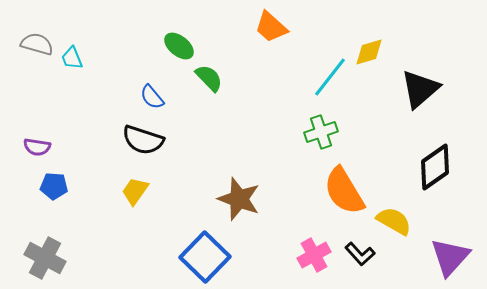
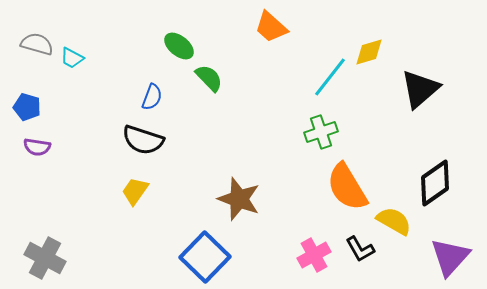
cyan trapezoid: rotated 40 degrees counterclockwise
blue semicircle: rotated 120 degrees counterclockwise
black diamond: moved 16 px down
blue pentagon: moved 27 px left, 79 px up; rotated 12 degrees clockwise
orange semicircle: moved 3 px right, 4 px up
black L-shape: moved 5 px up; rotated 12 degrees clockwise
